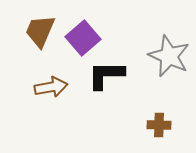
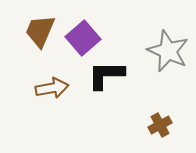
gray star: moved 1 px left, 5 px up
brown arrow: moved 1 px right, 1 px down
brown cross: moved 1 px right; rotated 30 degrees counterclockwise
